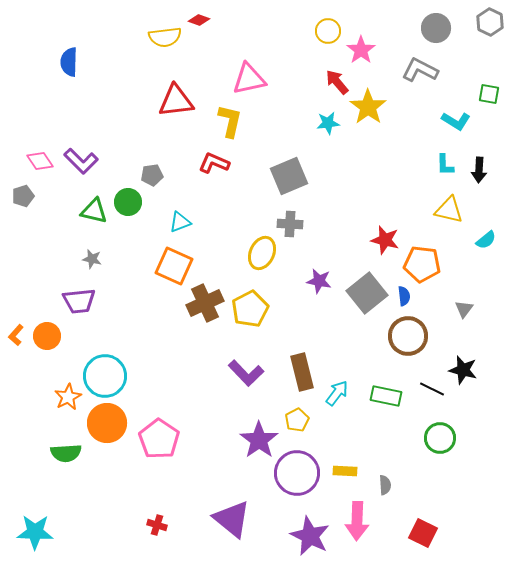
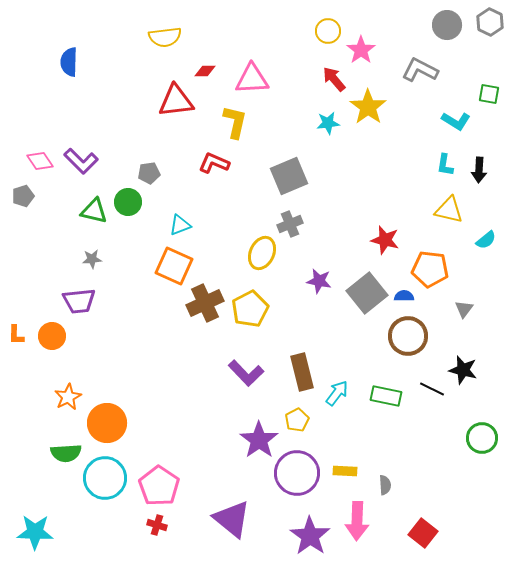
red diamond at (199, 20): moved 6 px right, 51 px down; rotated 20 degrees counterclockwise
gray circle at (436, 28): moved 11 px right, 3 px up
pink triangle at (249, 79): moved 3 px right; rotated 9 degrees clockwise
red arrow at (337, 82): moved 3 px left, 3 px up
yellow L-shape at (230, 121): moved 5 px right, 1 px down
cyan L-shape at (445, 165): rotated 10 degrees clockwise
gray pentagon at (152, 175): moved 3 px left, 2 px up
cyan triangle at (180, 222): moved 3 px down
gray cross at (290, 224): rotated 25 degrees counterclockwise
gray star at (92, 259): rotated 18 degrees counterclockwise
orange pentagon at (422, 264): moved 8 px right, 5 px down
blue semicircle at (404, 296): rotated 84 degrees counterclockwise
orange L-shape at (16, 335): rotated 40 degrees counterclockwise
orange circle at (47, 336): moved 5 px right
cyan circle at (105, 376): moved 102 px down
green circle at (440, 438): moved 42 px right
pink pentagon at (159, 439): moved 47 px down
red square at (423, 533): rotated 12 degrees clockwise
purple star at (310, 536): rotated 9 degrees clockwise
